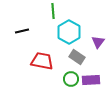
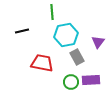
green line: moved 1 px left, 1 px down
cyan hexagon: moved 3 px left, 3 px down; rotated 20 degrees clockwise
gray rectangle: rotated 28 degrees clockwise
red trapezoid: moved 2 px down
green circle: moved 3 px down
